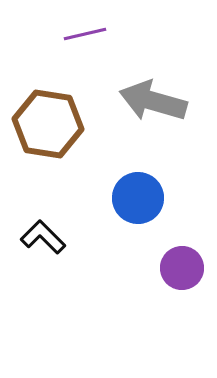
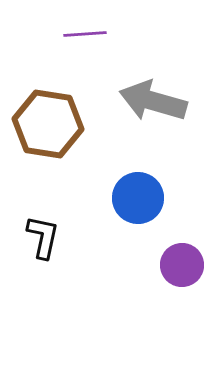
purple line: rotated 9 degrees clockwise
black L-shape: rotated 57 degrees clockwise
purple circle: moved 3 px up
